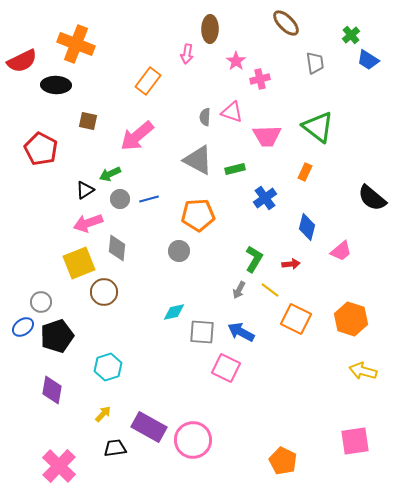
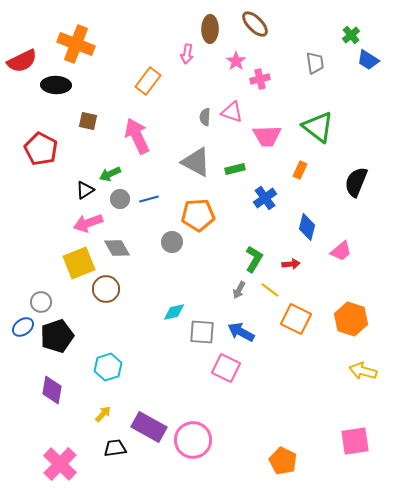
brown ellipse at (286, 23): moved 31 px left, 1 px down
pink arrow at (137, 136): rotated 105 degrees clockwise
gray triangle at (198, 160): moved 2 px left, 2 px down
orange rectangle at (305, 172): moved 5 px left, 2 px up
black semicircle at (372, 198): moved 16 px left, 16 px up; rotated 72 degrees clockwise
gray diamond at (117, 248): rotated 36 degrees counterclockwise
gray circle at (179, 251): moved 7 px left, 9 px up
brown circle at (104, 292): moved 2 px right, 3 px up
pink cross at (59, 466): moved 1 px right, 2 px up
